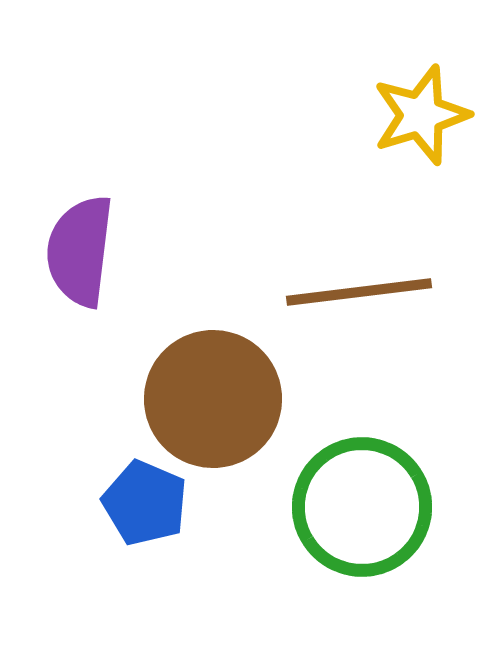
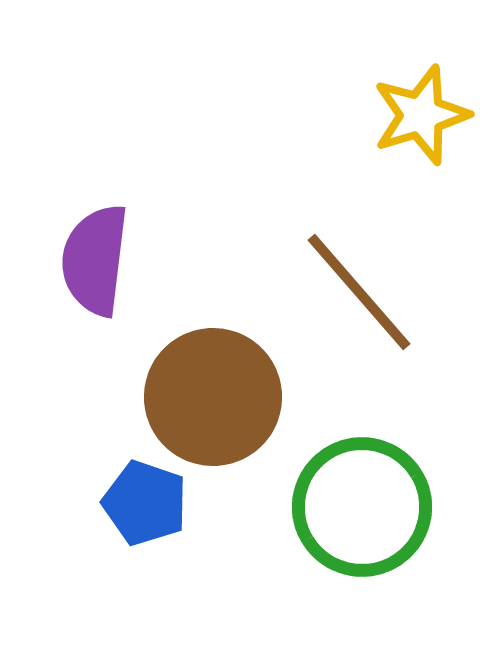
purple semicircle: moved 15 px right, 9 px down
brown line: rotated 56 degrees clockwise
brown circle: moved 2 px up
blue pentagon: rotated 4 degrees counterclockwise
